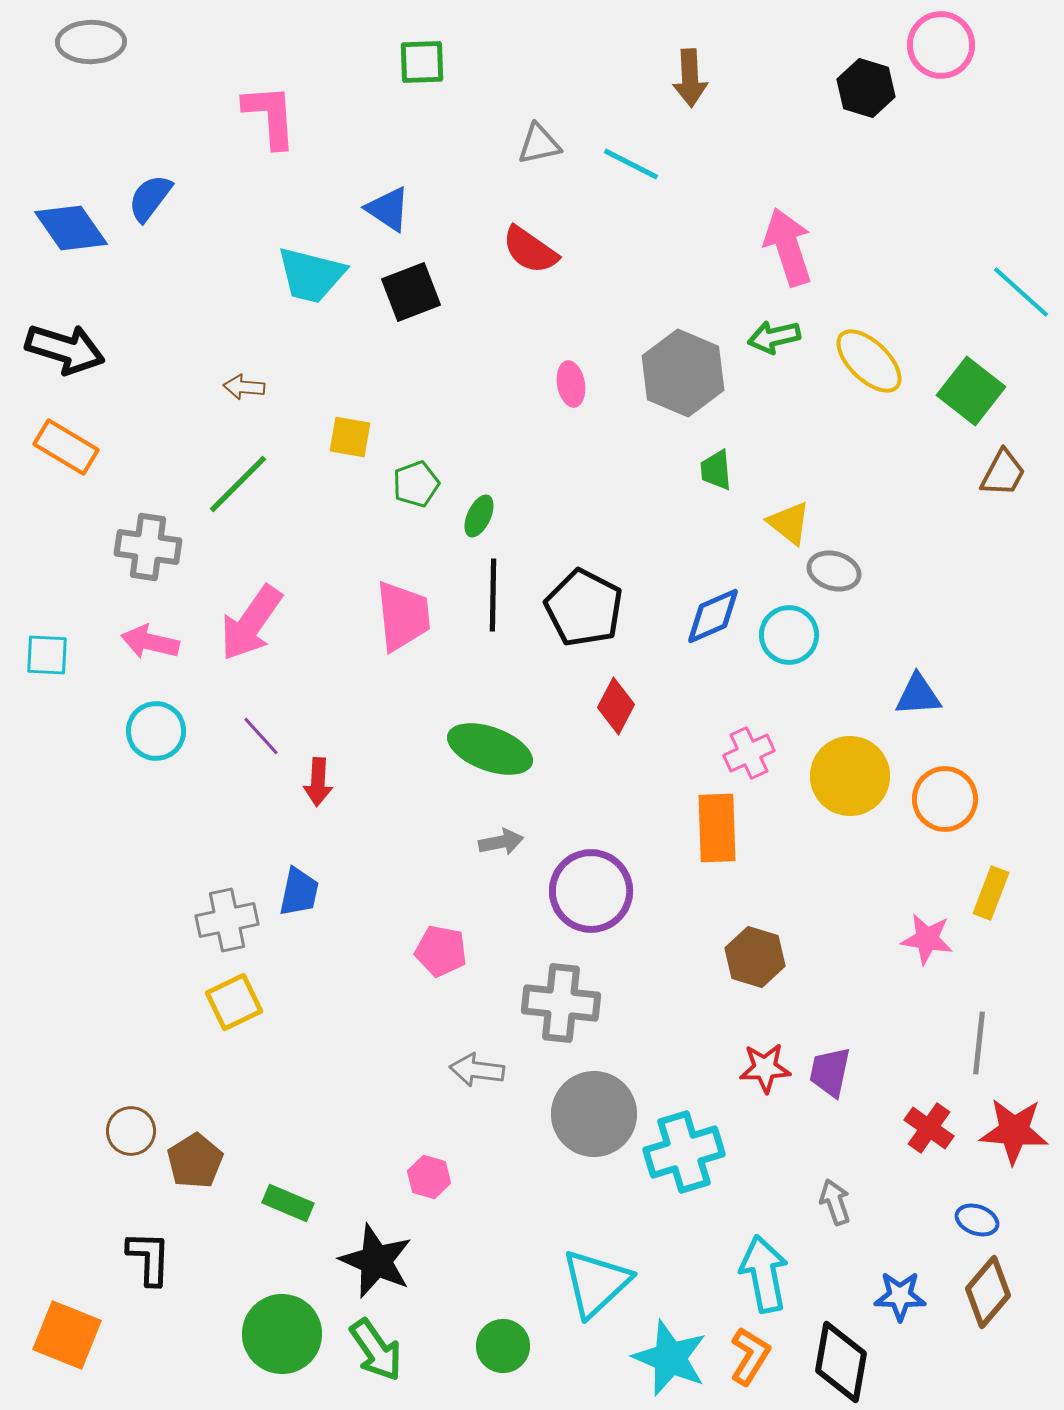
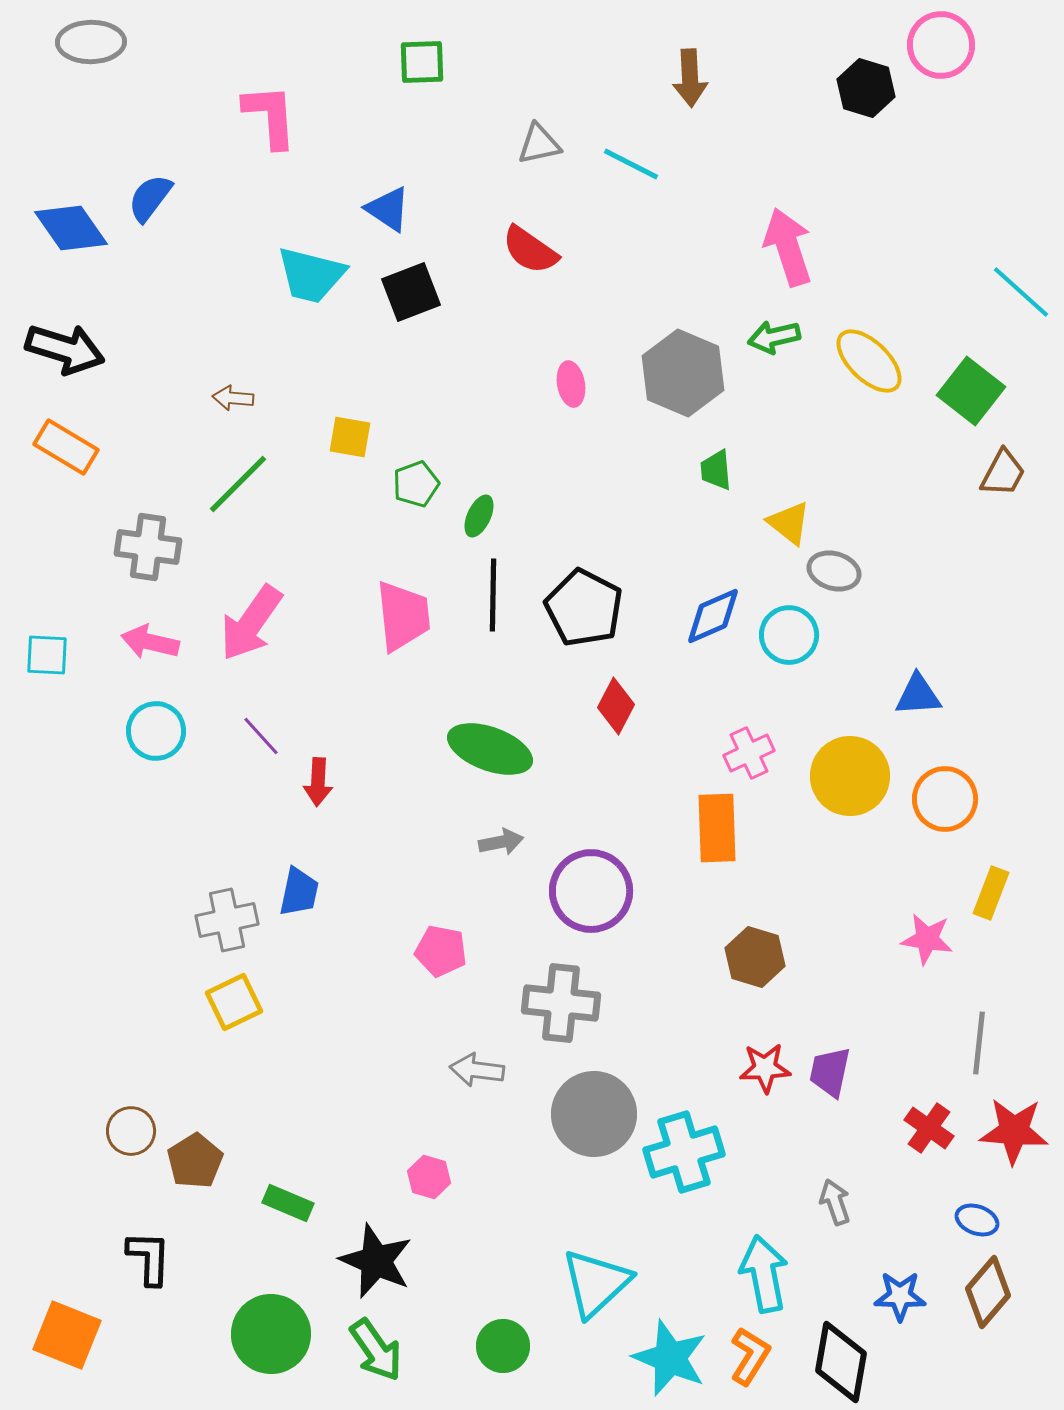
brown arrow at (244, 387): moved 11 px left, 11 px down
green circle at (282, 1334): moved 11 px left
